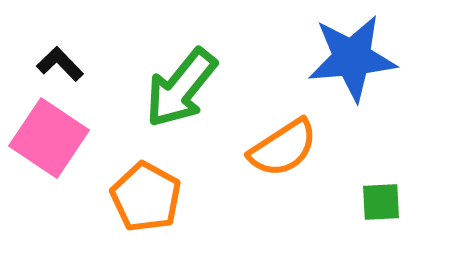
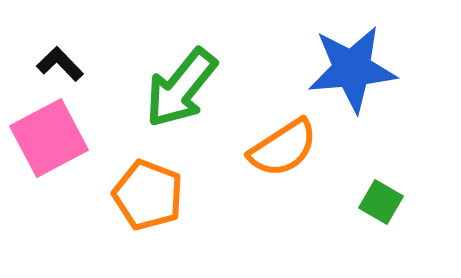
blue star: moved 11 px down
pink square: rotated 28 degrees clockwise
orange pentagon: moved 2 px right, 2 px up; rotated 8 degrees counterclockwise
green square: rotated 33 degrees clockwise
